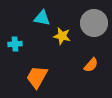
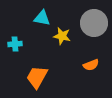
orange semicircle: rotated 28 degrees clockwise
